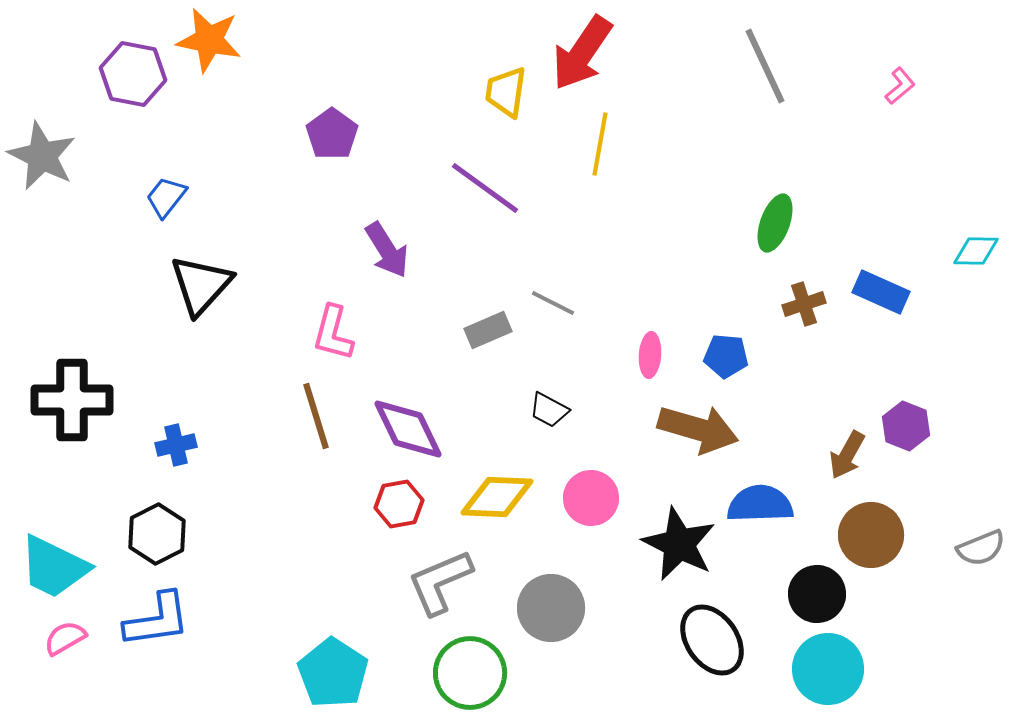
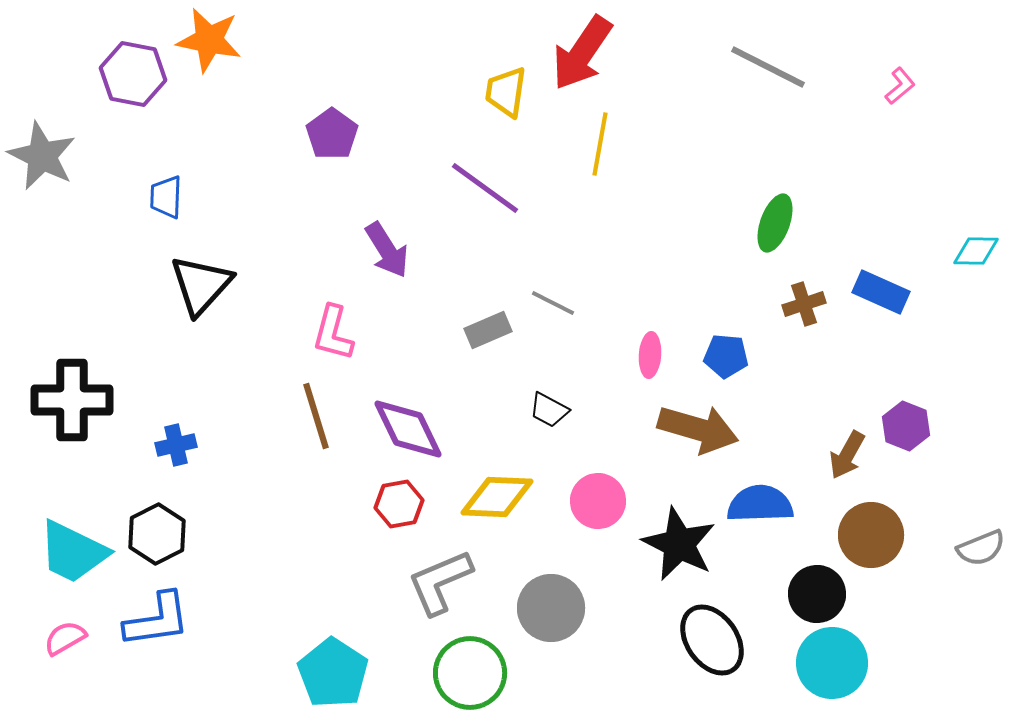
gray line at (765, 66): moved 3 px right, 1 px down; rotated 38 degrees counterclockwise
blue trapezoid at (166, 197): rotated 36 degrees counterclockwise
pink circle at (591, 498): moved 7 px right, 3 px down
cyan trapezoid at (54, 567): moved 19 px right, 15 px up
cyan circle at (828, 669): moved 4 px right, 6 px up
